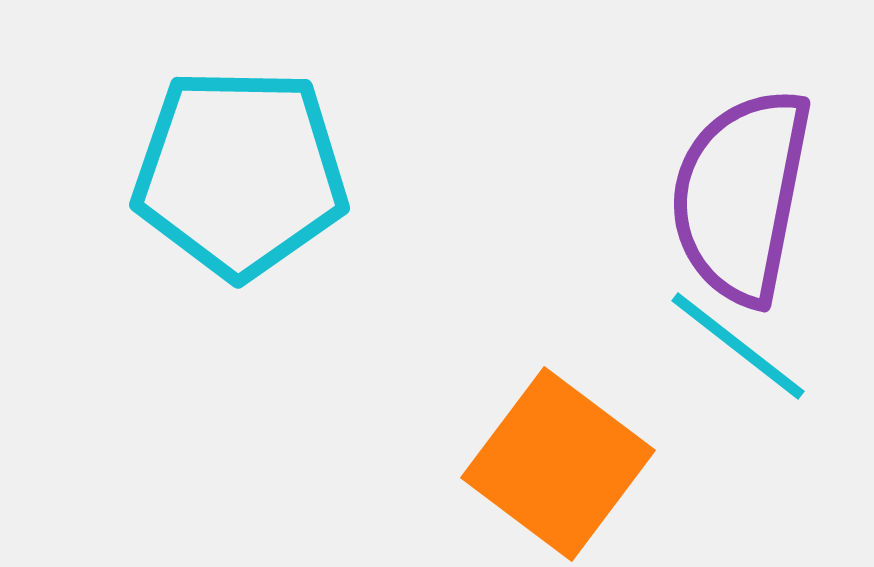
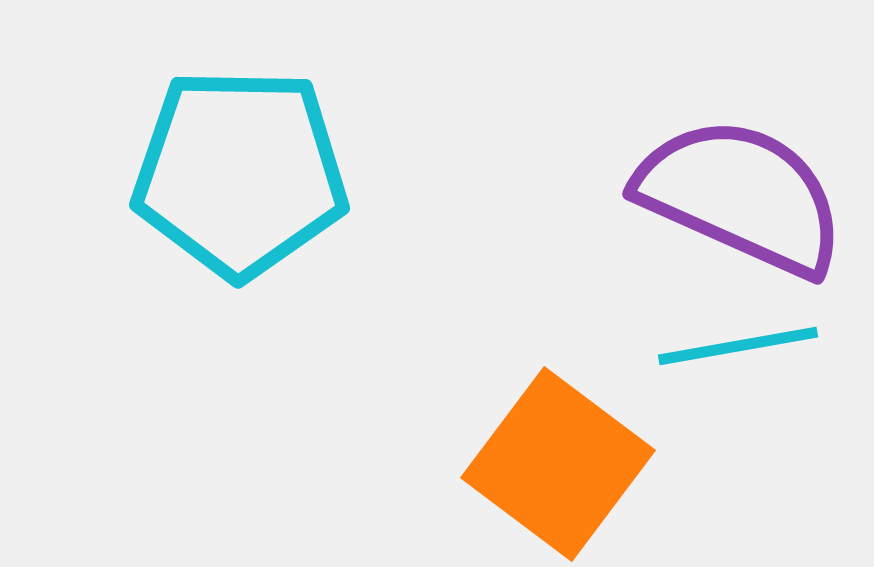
purple semicircle: rotated 103 degrees clockwise
cyan line: rotated 48 degrees counterclockwise
